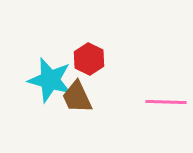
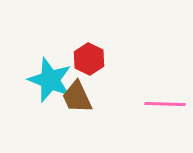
cyan star: rotated 6 degrees clockwise
pink line: moved 1 px left, 2 px down
